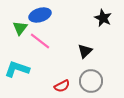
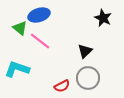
blue ellipse: moved 1 px left
green triangle: rotated 28 degrees counterclockwise
gray circle: moved 3 px left, 3 px up
